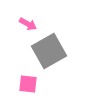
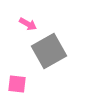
pink square: moved 11 px left
